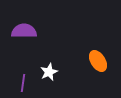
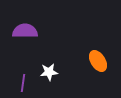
purple semicircle: moved 1 px right
white star: rotated 18 degrees clockwise
